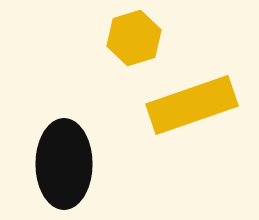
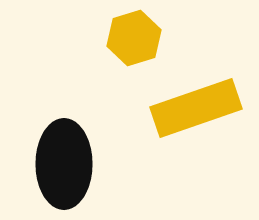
yellow rectangle: moved 4 px right, 3 px down
